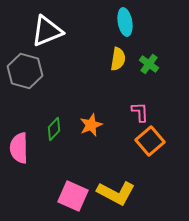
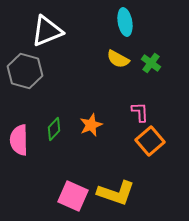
yellow semicircle: rotated 110 degrees clockwise
green cross: moved 2 px right, 1 px up
pink semicircle: moved 8 px up
yellow L-shape: rotated 9 degrees counterclockwise
